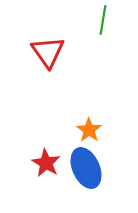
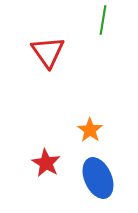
orange star: moved 1 px right
blue ellipse: moved 12 px right, 10 px down
